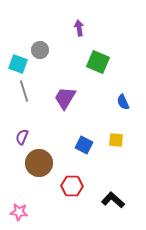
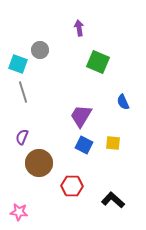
gray line: moved 1 px left, 1 px down
purple trapezoid: moved 16 px right, 18 px down
yellow square: moved 3 px left, 3 px down
